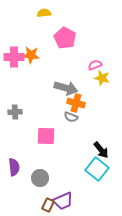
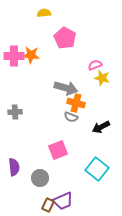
pink cross: moved 1 px up
pink square: moved 12 px right, 14 px down; rotated 24 degrees counterclockwise
black arrow: moved 23 px up; rotated 102 degrees clockwise
